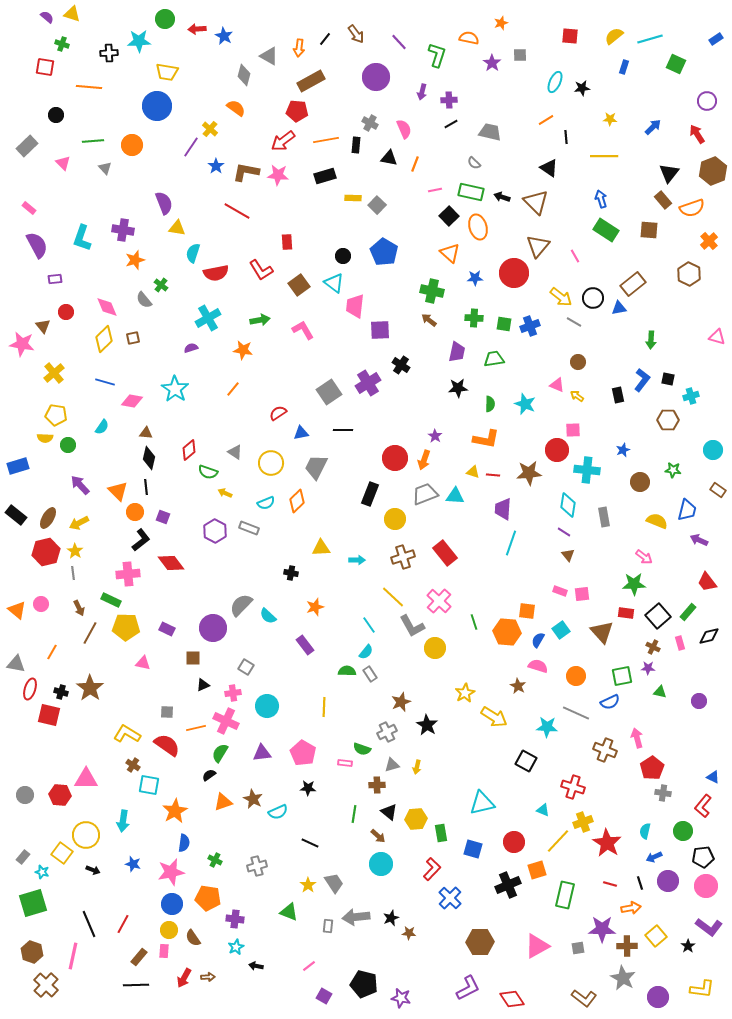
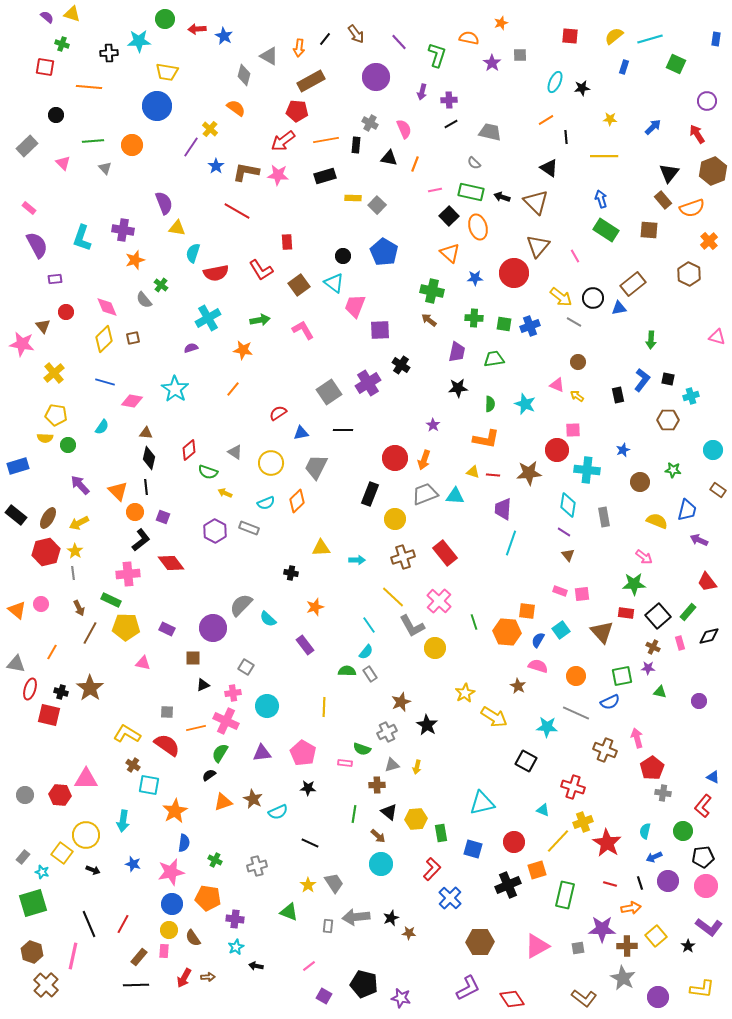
blue rectangle at (716, 39): rotated 48 degrees counterclockwise
pink trapezoid at (355, 306): rotated 15 degrees clockwise
purple star at (435, 436): moved 2 px left, 11 px up
cyan semicircle at (268, 616): moved 3 px down
